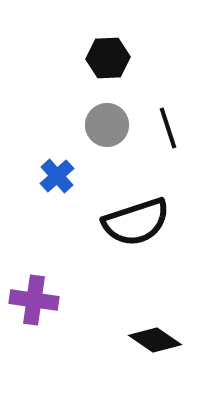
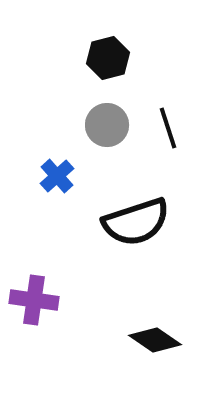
black hexagon: rotated 12 degrees counterclockwise
